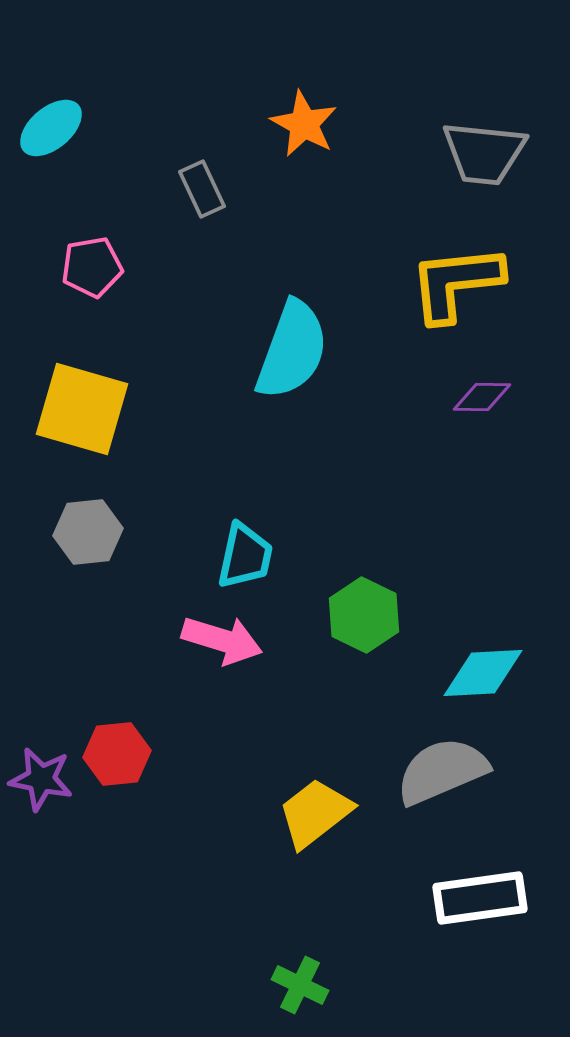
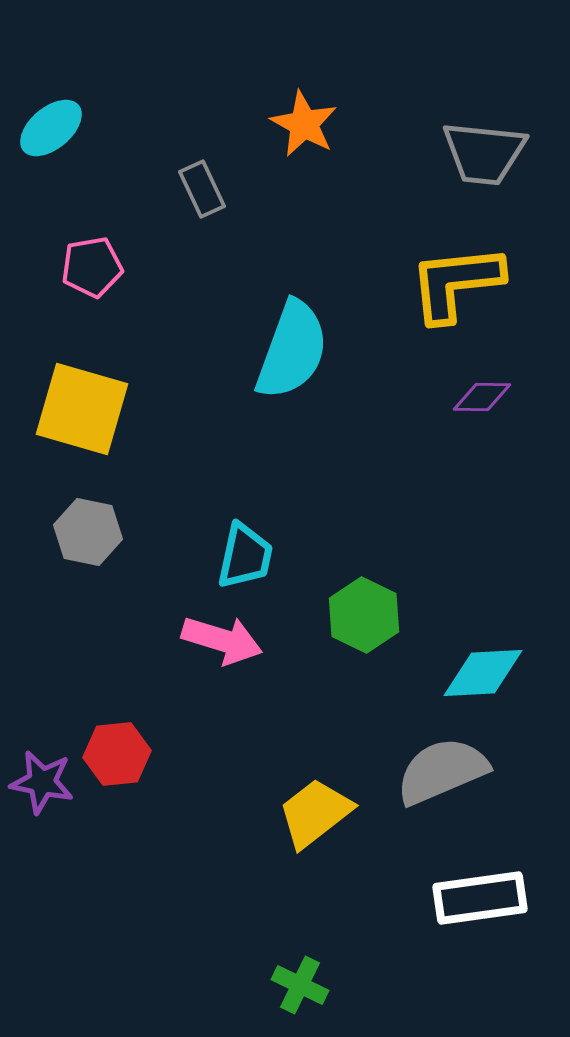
gray hexagon: rotated 18 degrees clockwise
purple star: moved 1 px right, 3 px down
